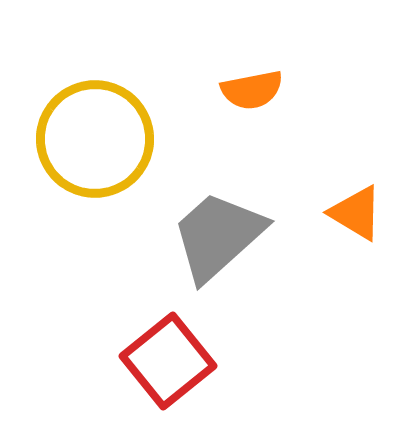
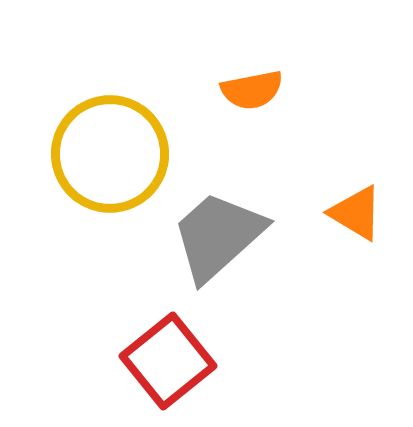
yellow circle: moved 15 px right, 15 px down
